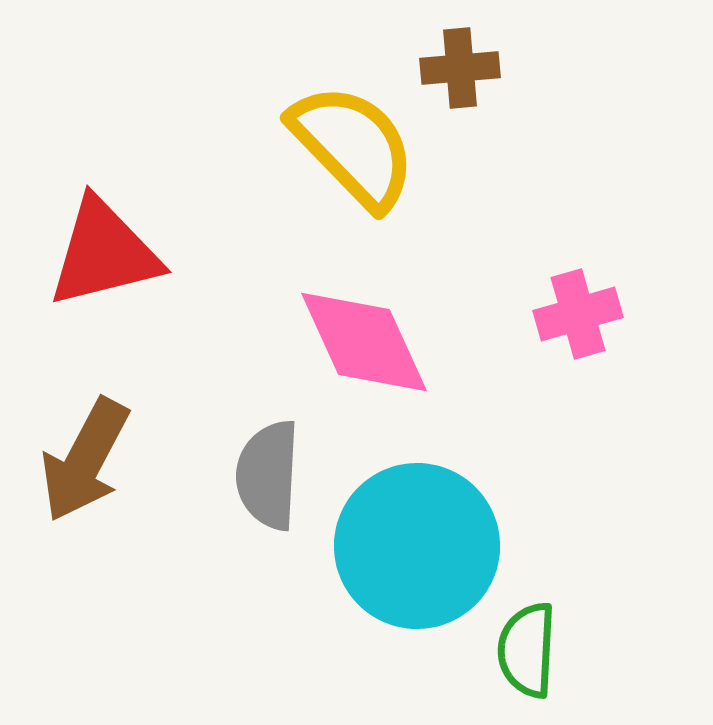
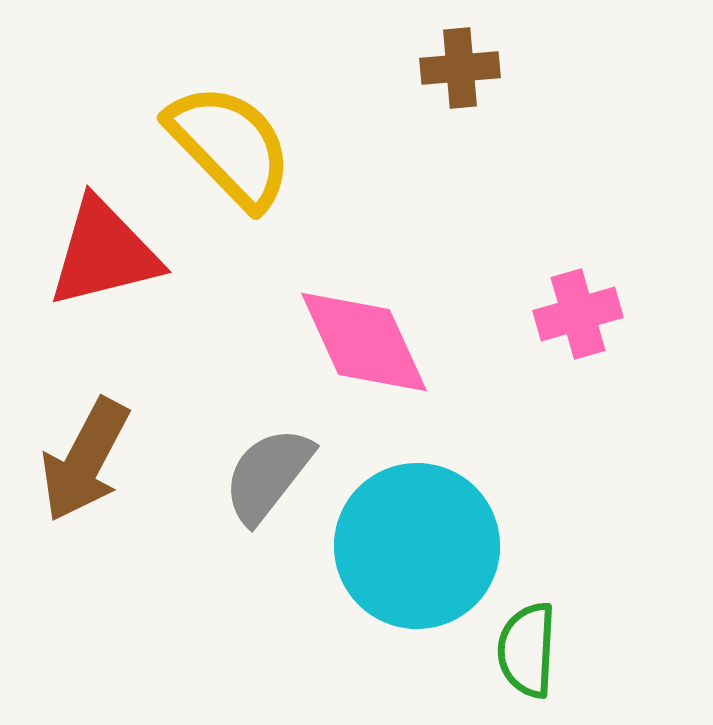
yellow semicircle: moved 123 px left
gray semicircle: rotated 35 degrees clockwise
